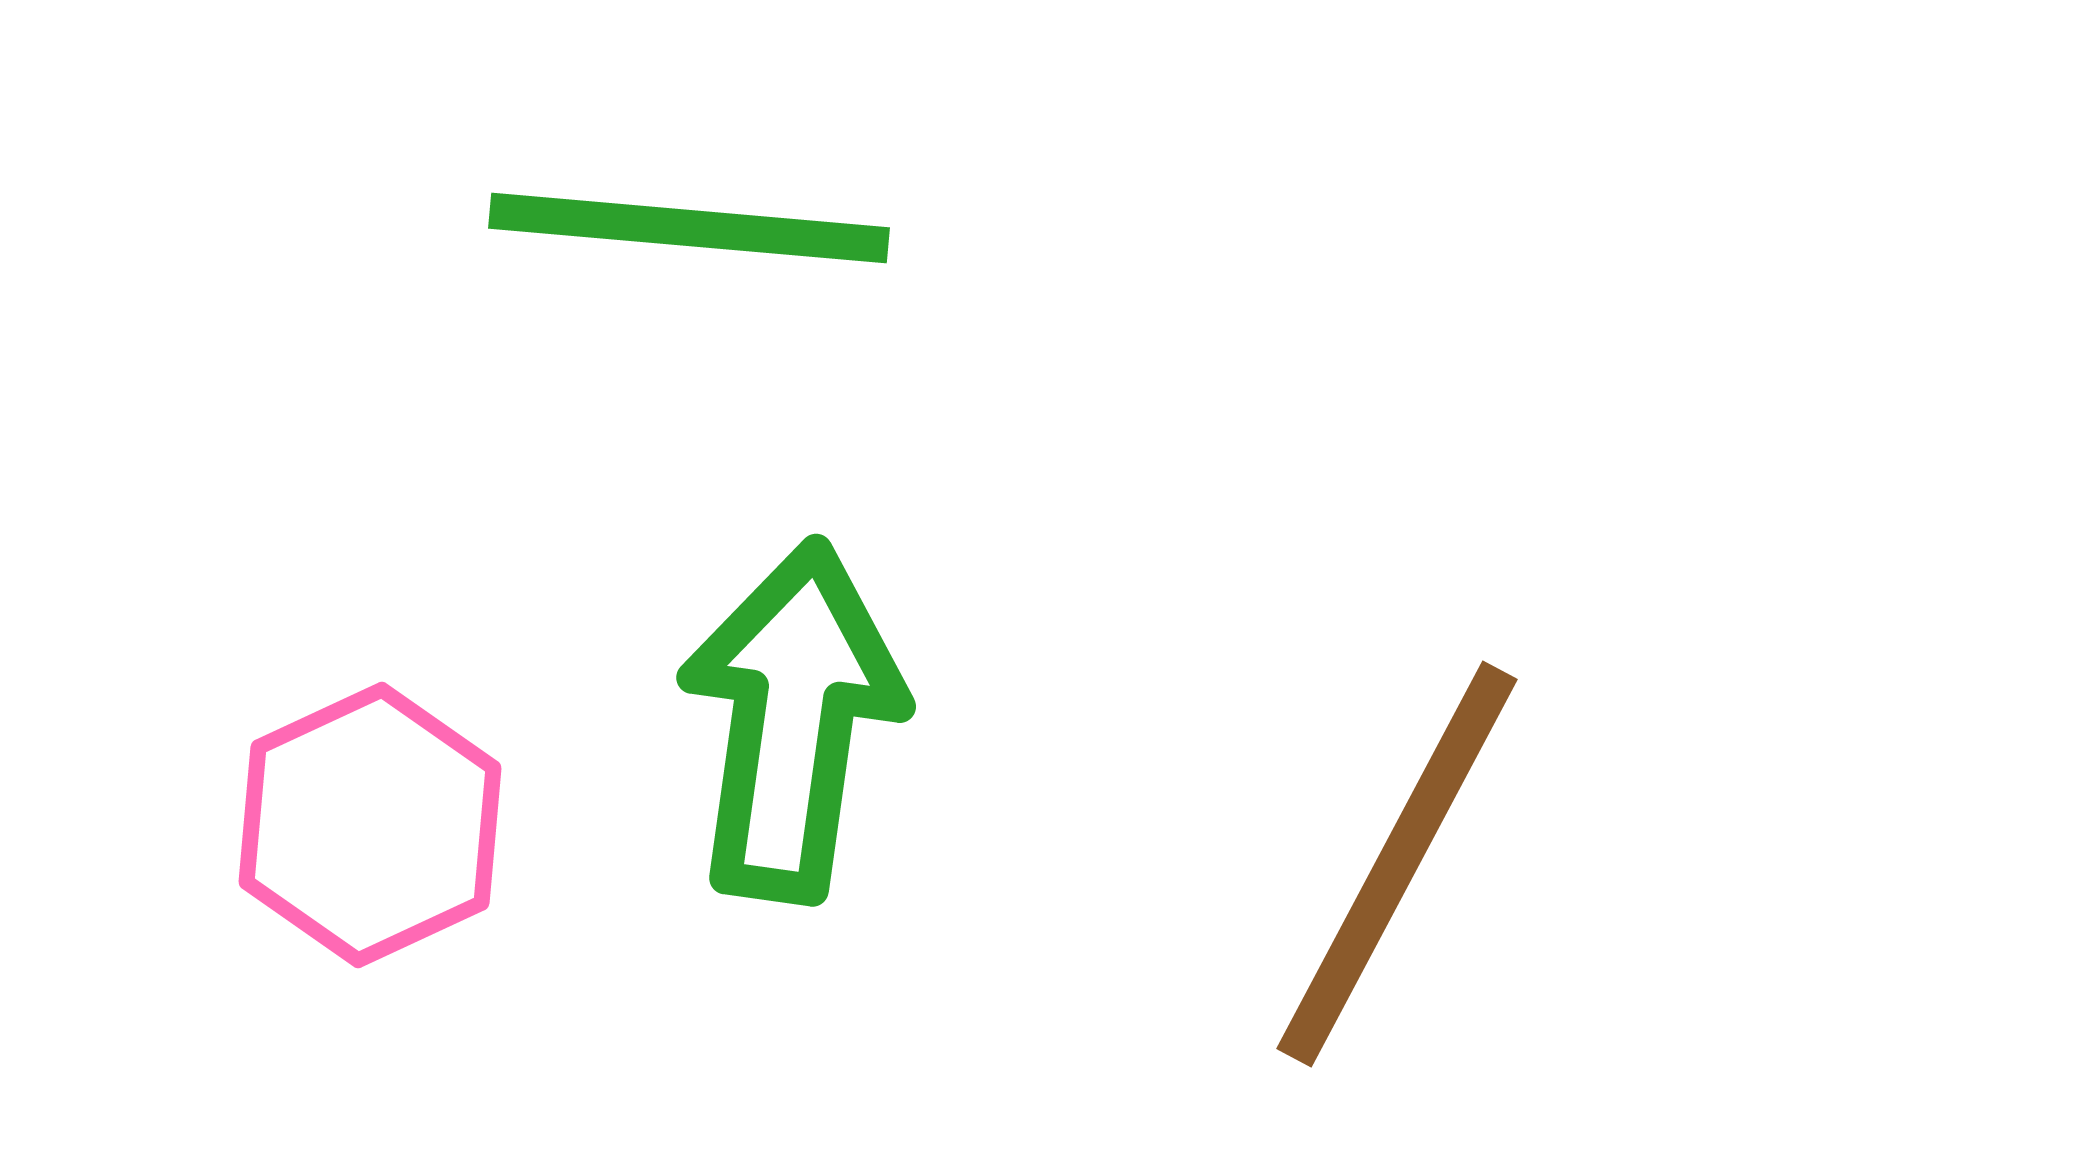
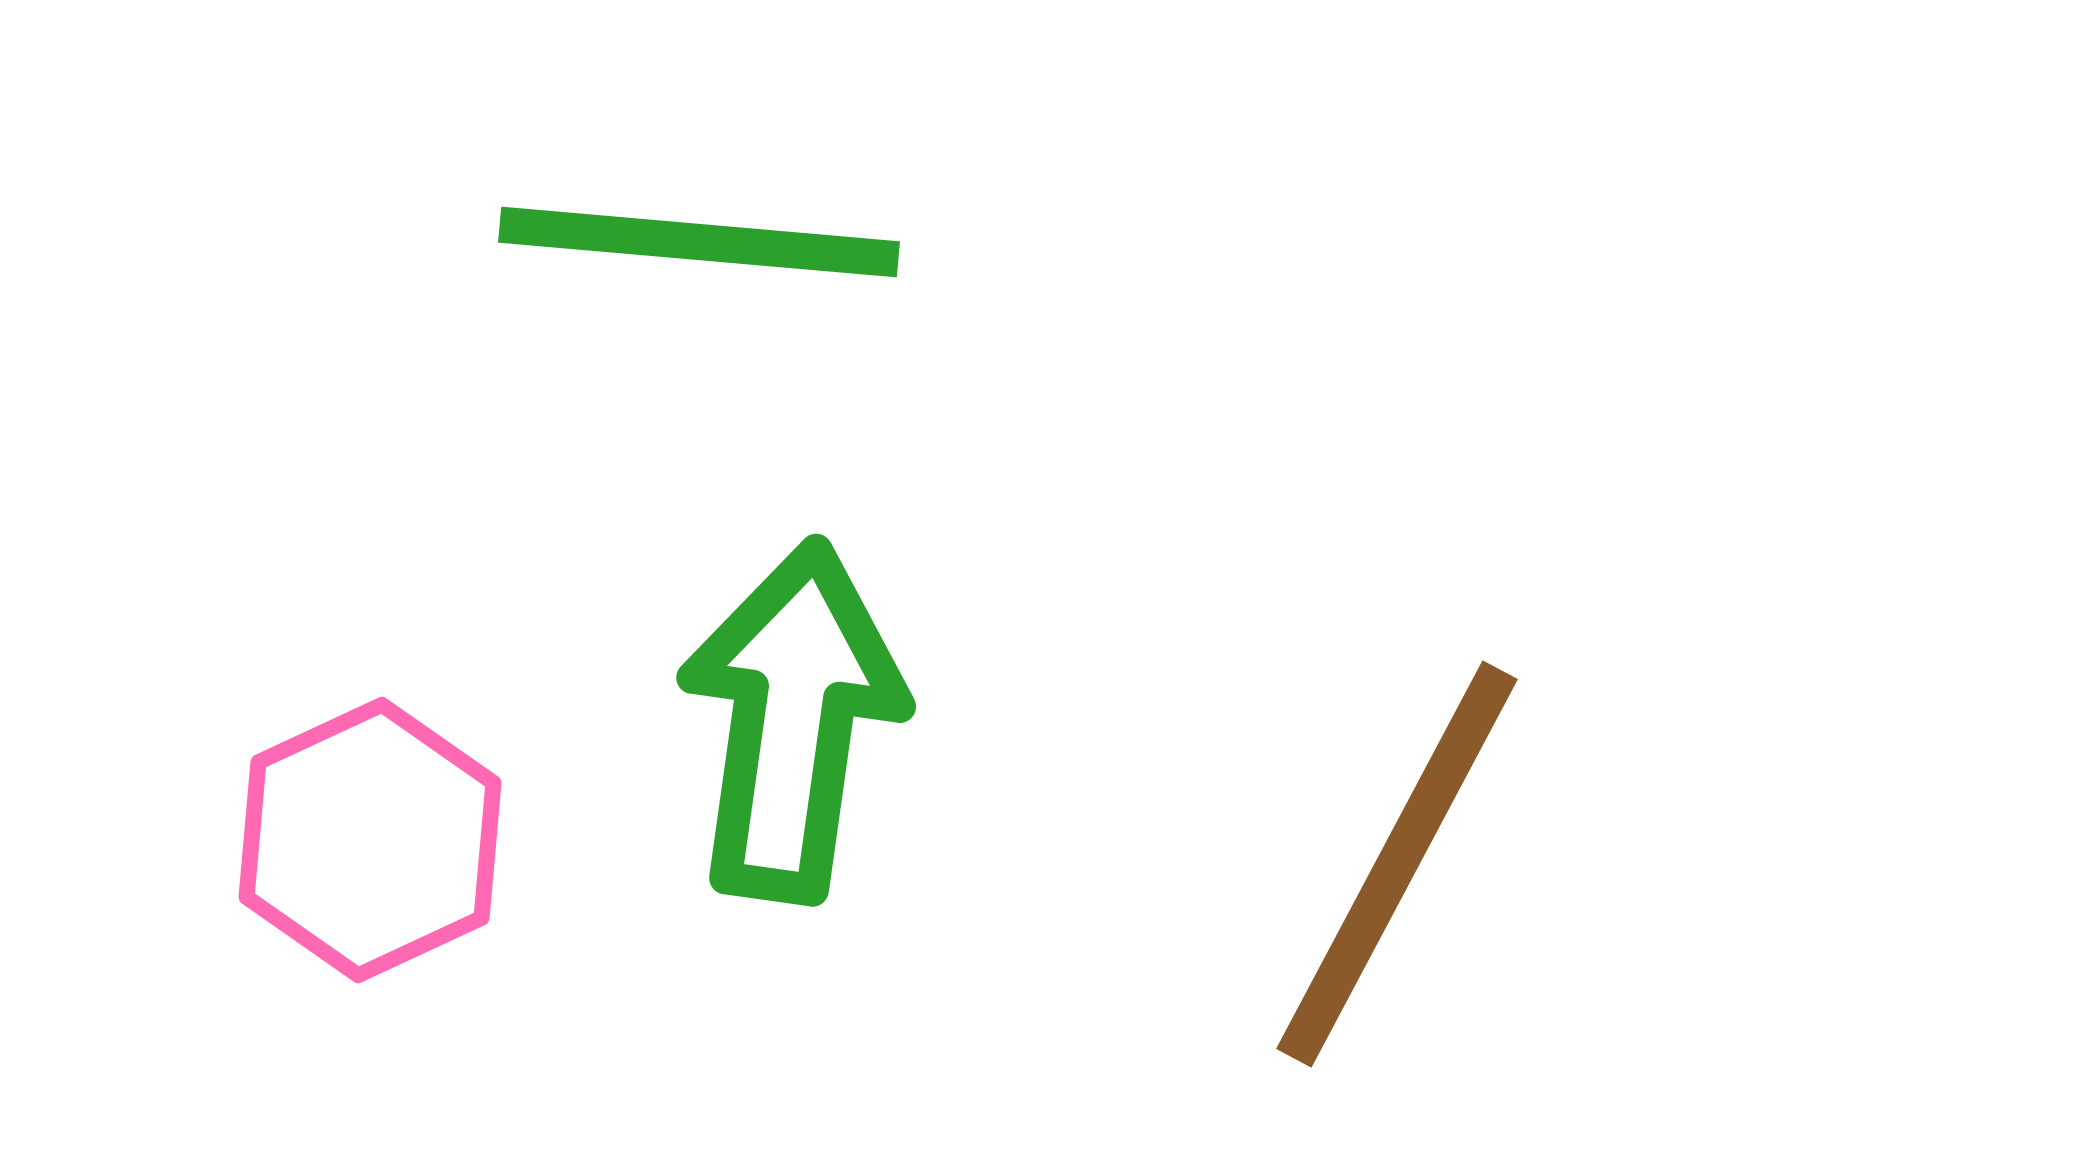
green line: moved 10 px right, 14 px down
pink hexagon: moved 15 px down
